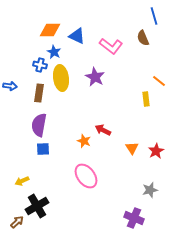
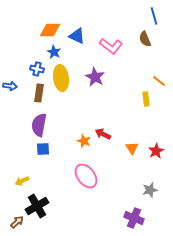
brown semicircle: moved 2 px right, 1 px down
blue cross: moved 3 px left, 4 px down
red arrow: moved 4 px down
